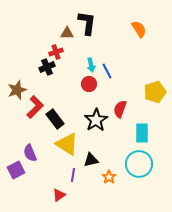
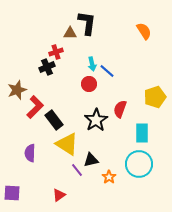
orange semicircle: moved 5 px right, 2 px down
brown triangle: moved 3 px right
cyan arrow: moved 1 px right, 1 px up
blue line: rotated 21 degrees counterclockwise
yellow pentagon: moved 5 px down
black rectangle: moved 1 px left, 1 px down
purple semicircle: rotated 24 degrees clockwise
purple square: moved 4 px left, 23 px down; rotated 30 degrees clockwise
purple line: moved 4 px right, 5 px up; rotated 48 degrees counterclockwise
